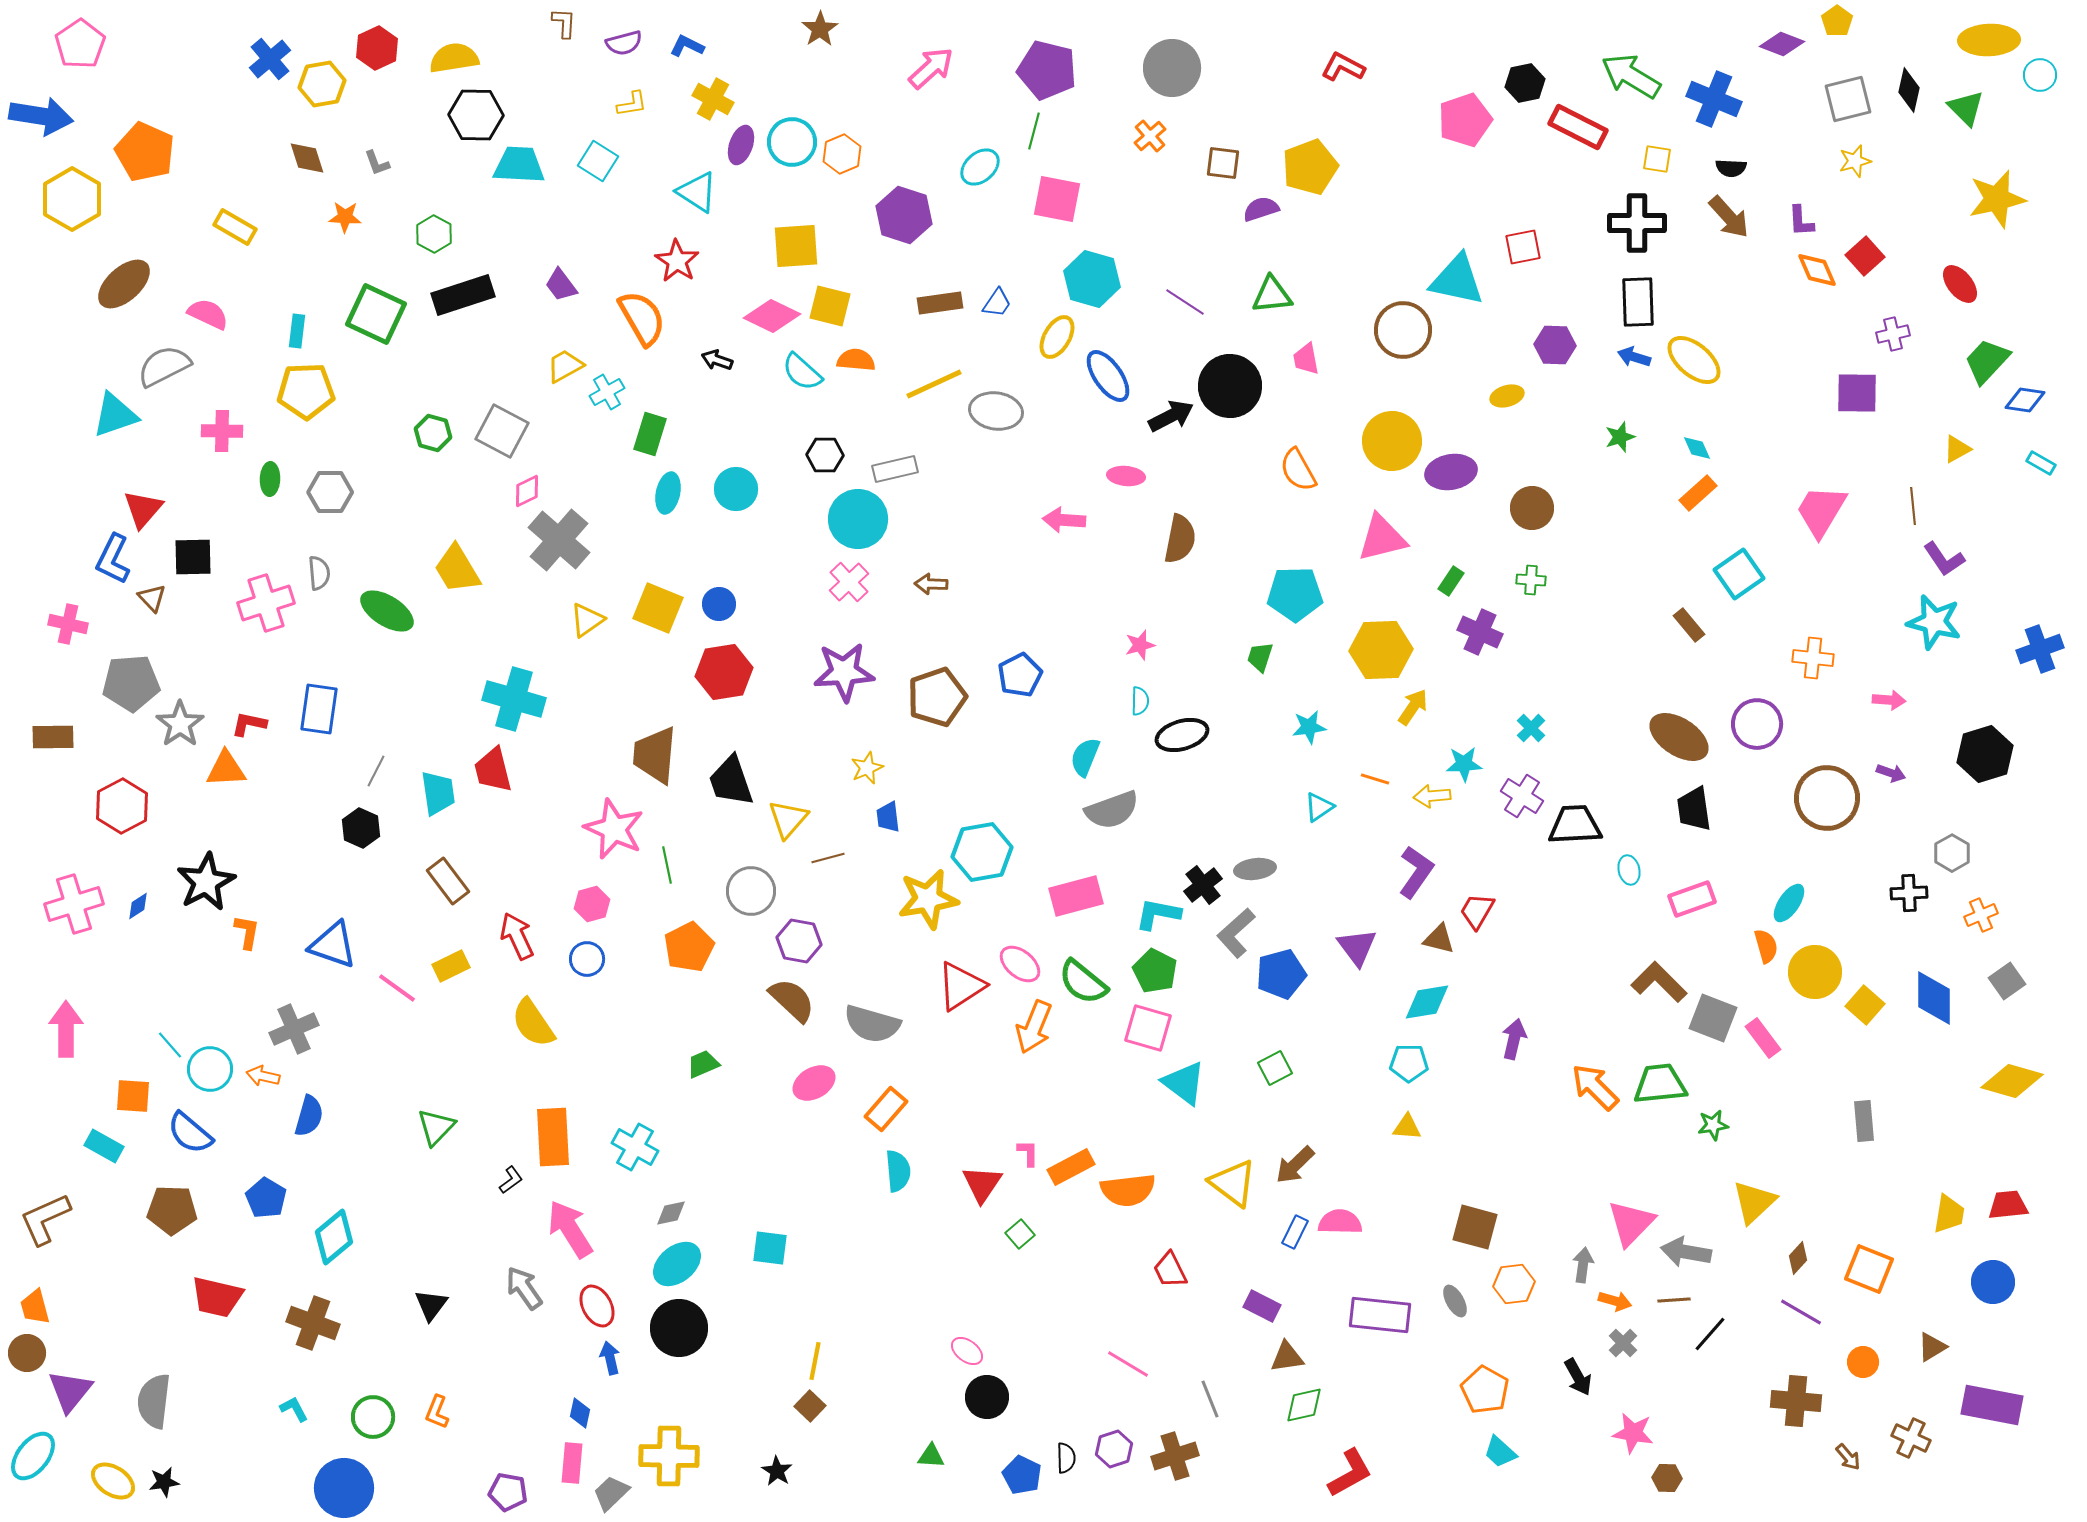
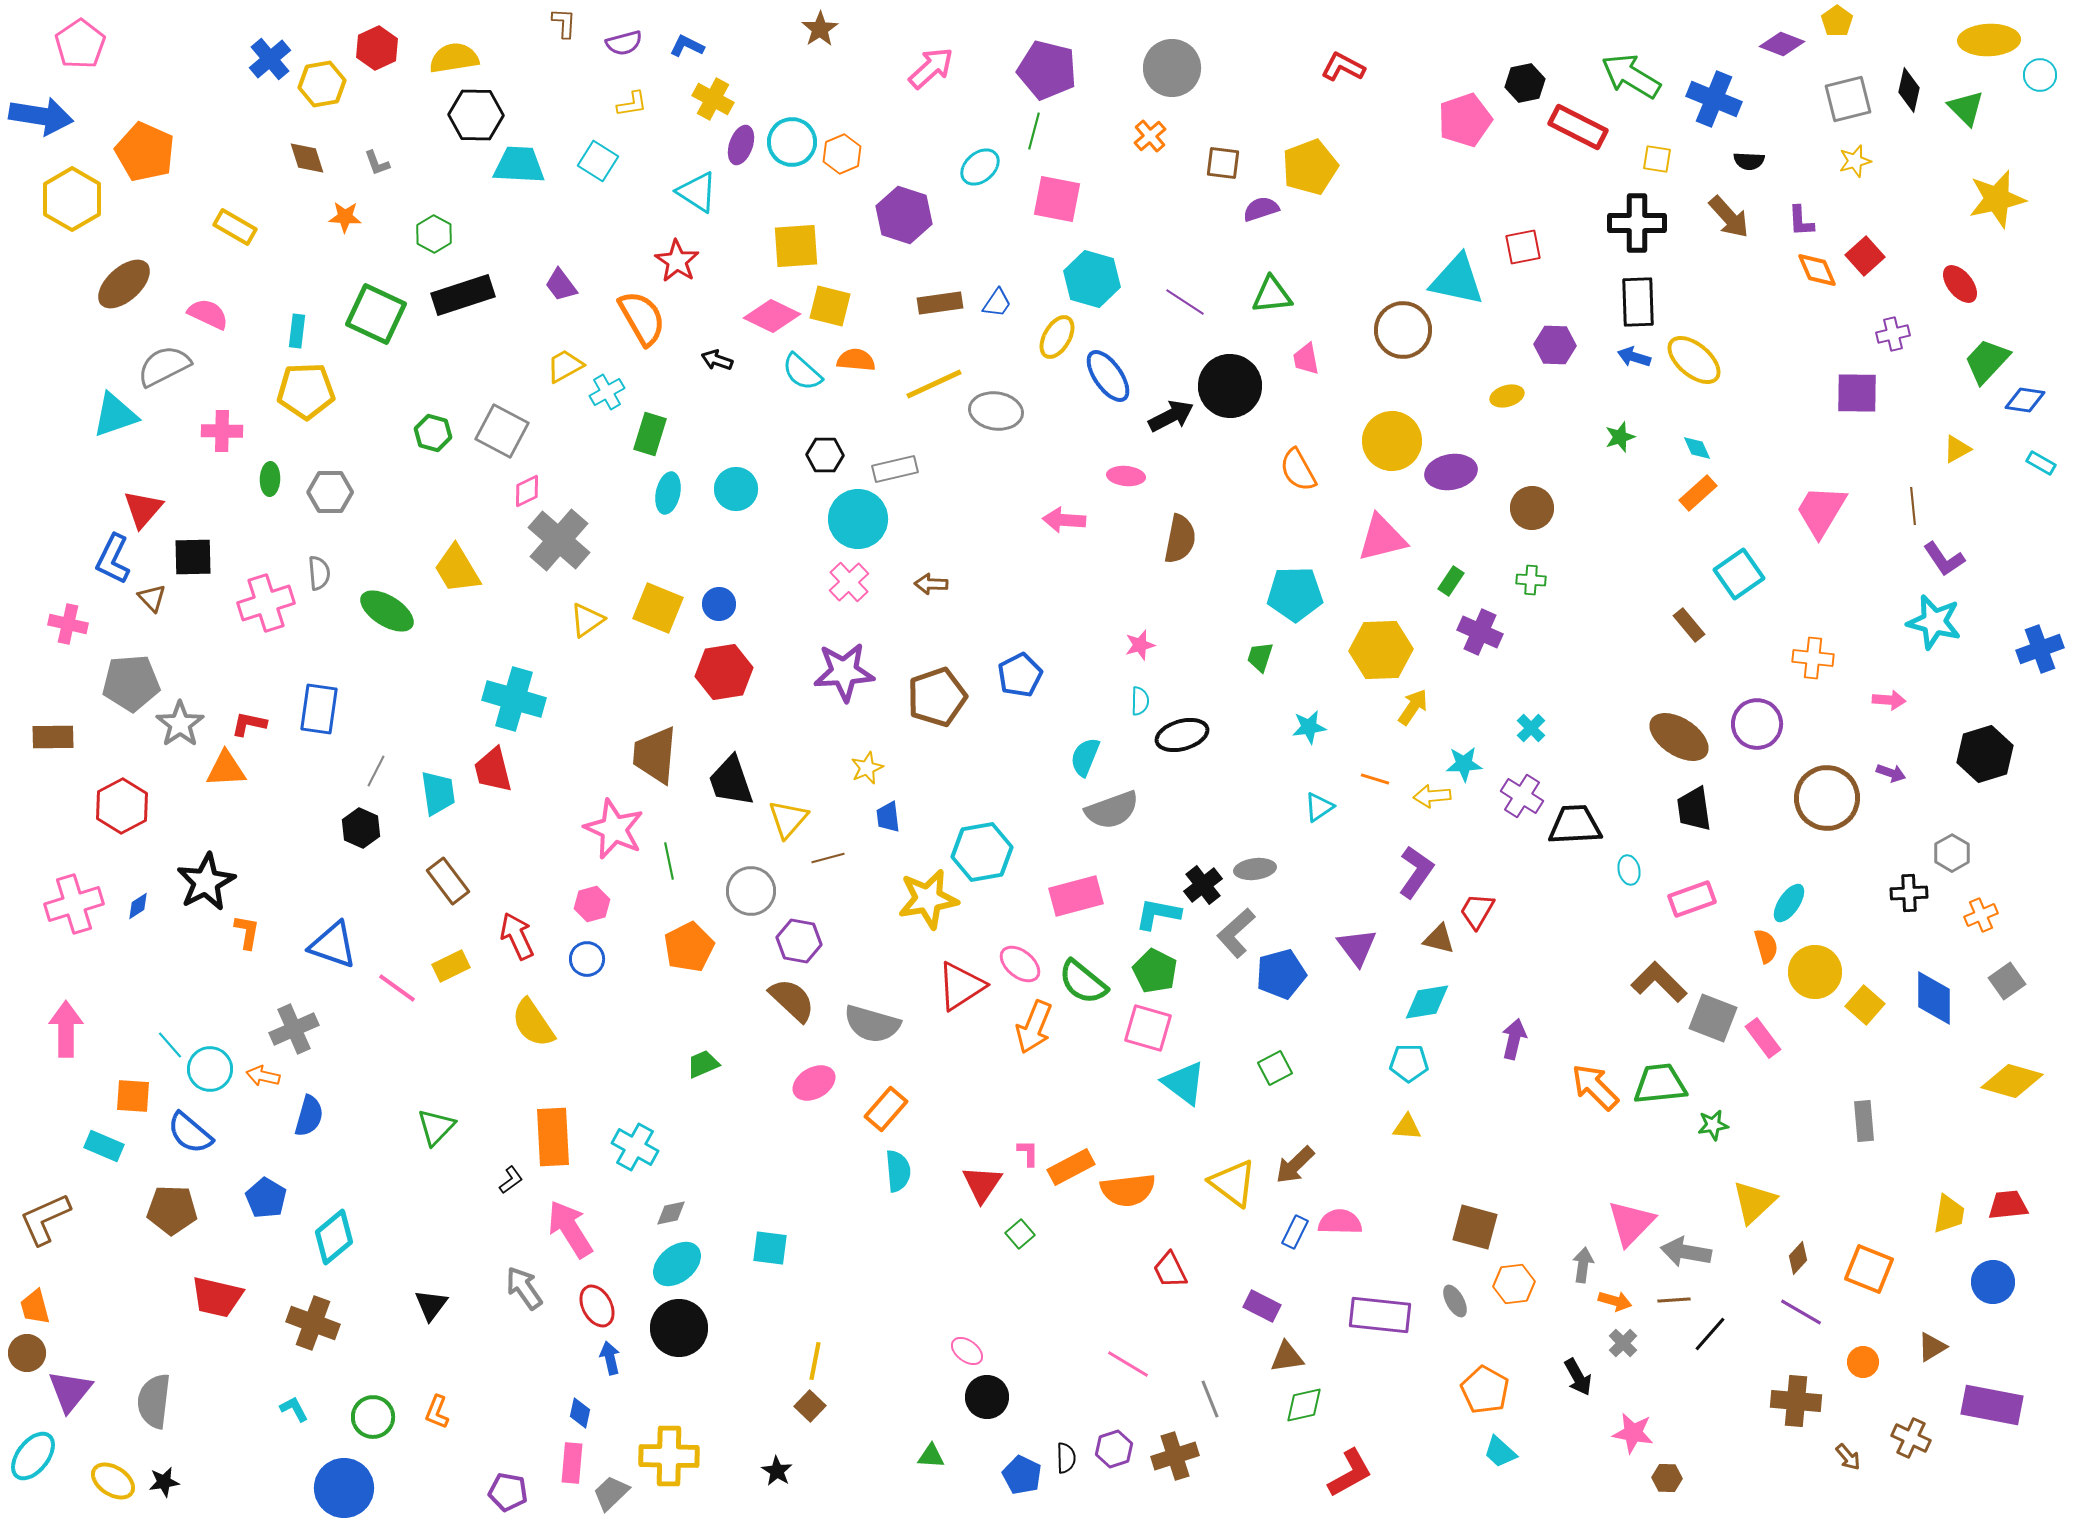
black semicircle at (1731, 168): moved 18 px right, 7 px up
green line at (667, 865): moved 2 px right, 4 px up
cyan rectangle at (104, 1146): rotated 6 degrees counterclockwise
